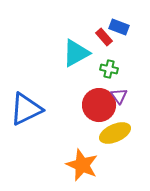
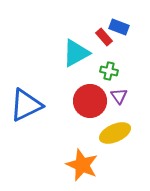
green cross: moved 2 px down
red circle: moved 9 px left, 4 px up
blue triangle: moved 4 px up
